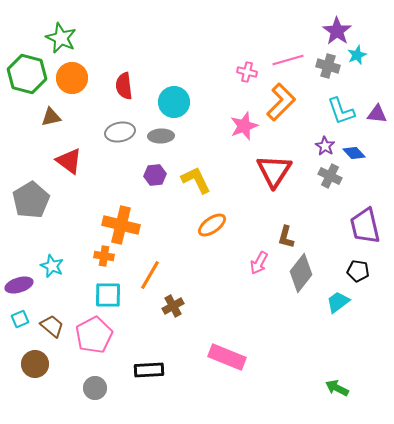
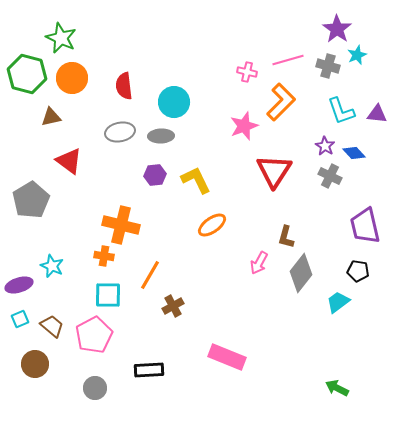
purple star at (337, 31): moved 2 px up
